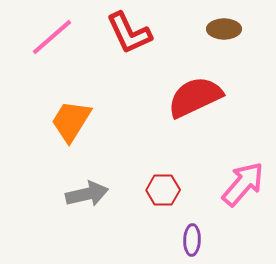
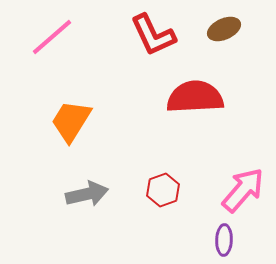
brown ellipse: rotated 24 degrees counterclockwise
red L-shape: moved 24 px right, 2 px down
red semicircle: rotated 22 degrees clockwise
pink arrow: moved 6 px down
red hexagon: rotated 20 degrees counterclockwise
purple ellipse: moved 32 px right
